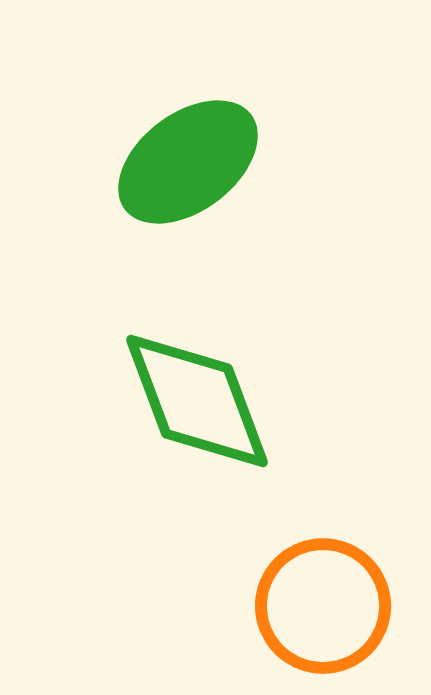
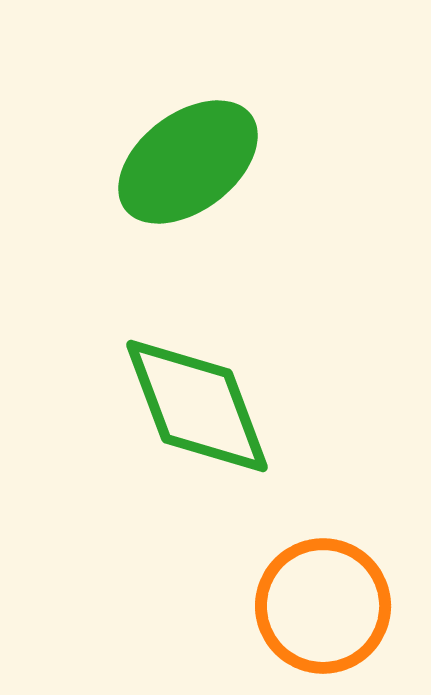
green diamond: moved 5 px down
